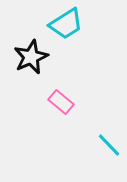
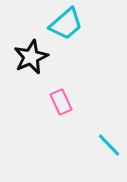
cyan trapezoid: rotated 9 degrees counterclockwise
pink rectangle: rotated 25 degrees clockwise
